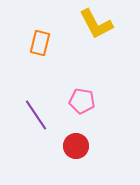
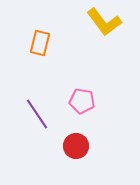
yellow L-shape: moved 8 px right, 2 px up; rotated 9 degrees counterclockwise
purple line: moved 1 px right, 1 px up
